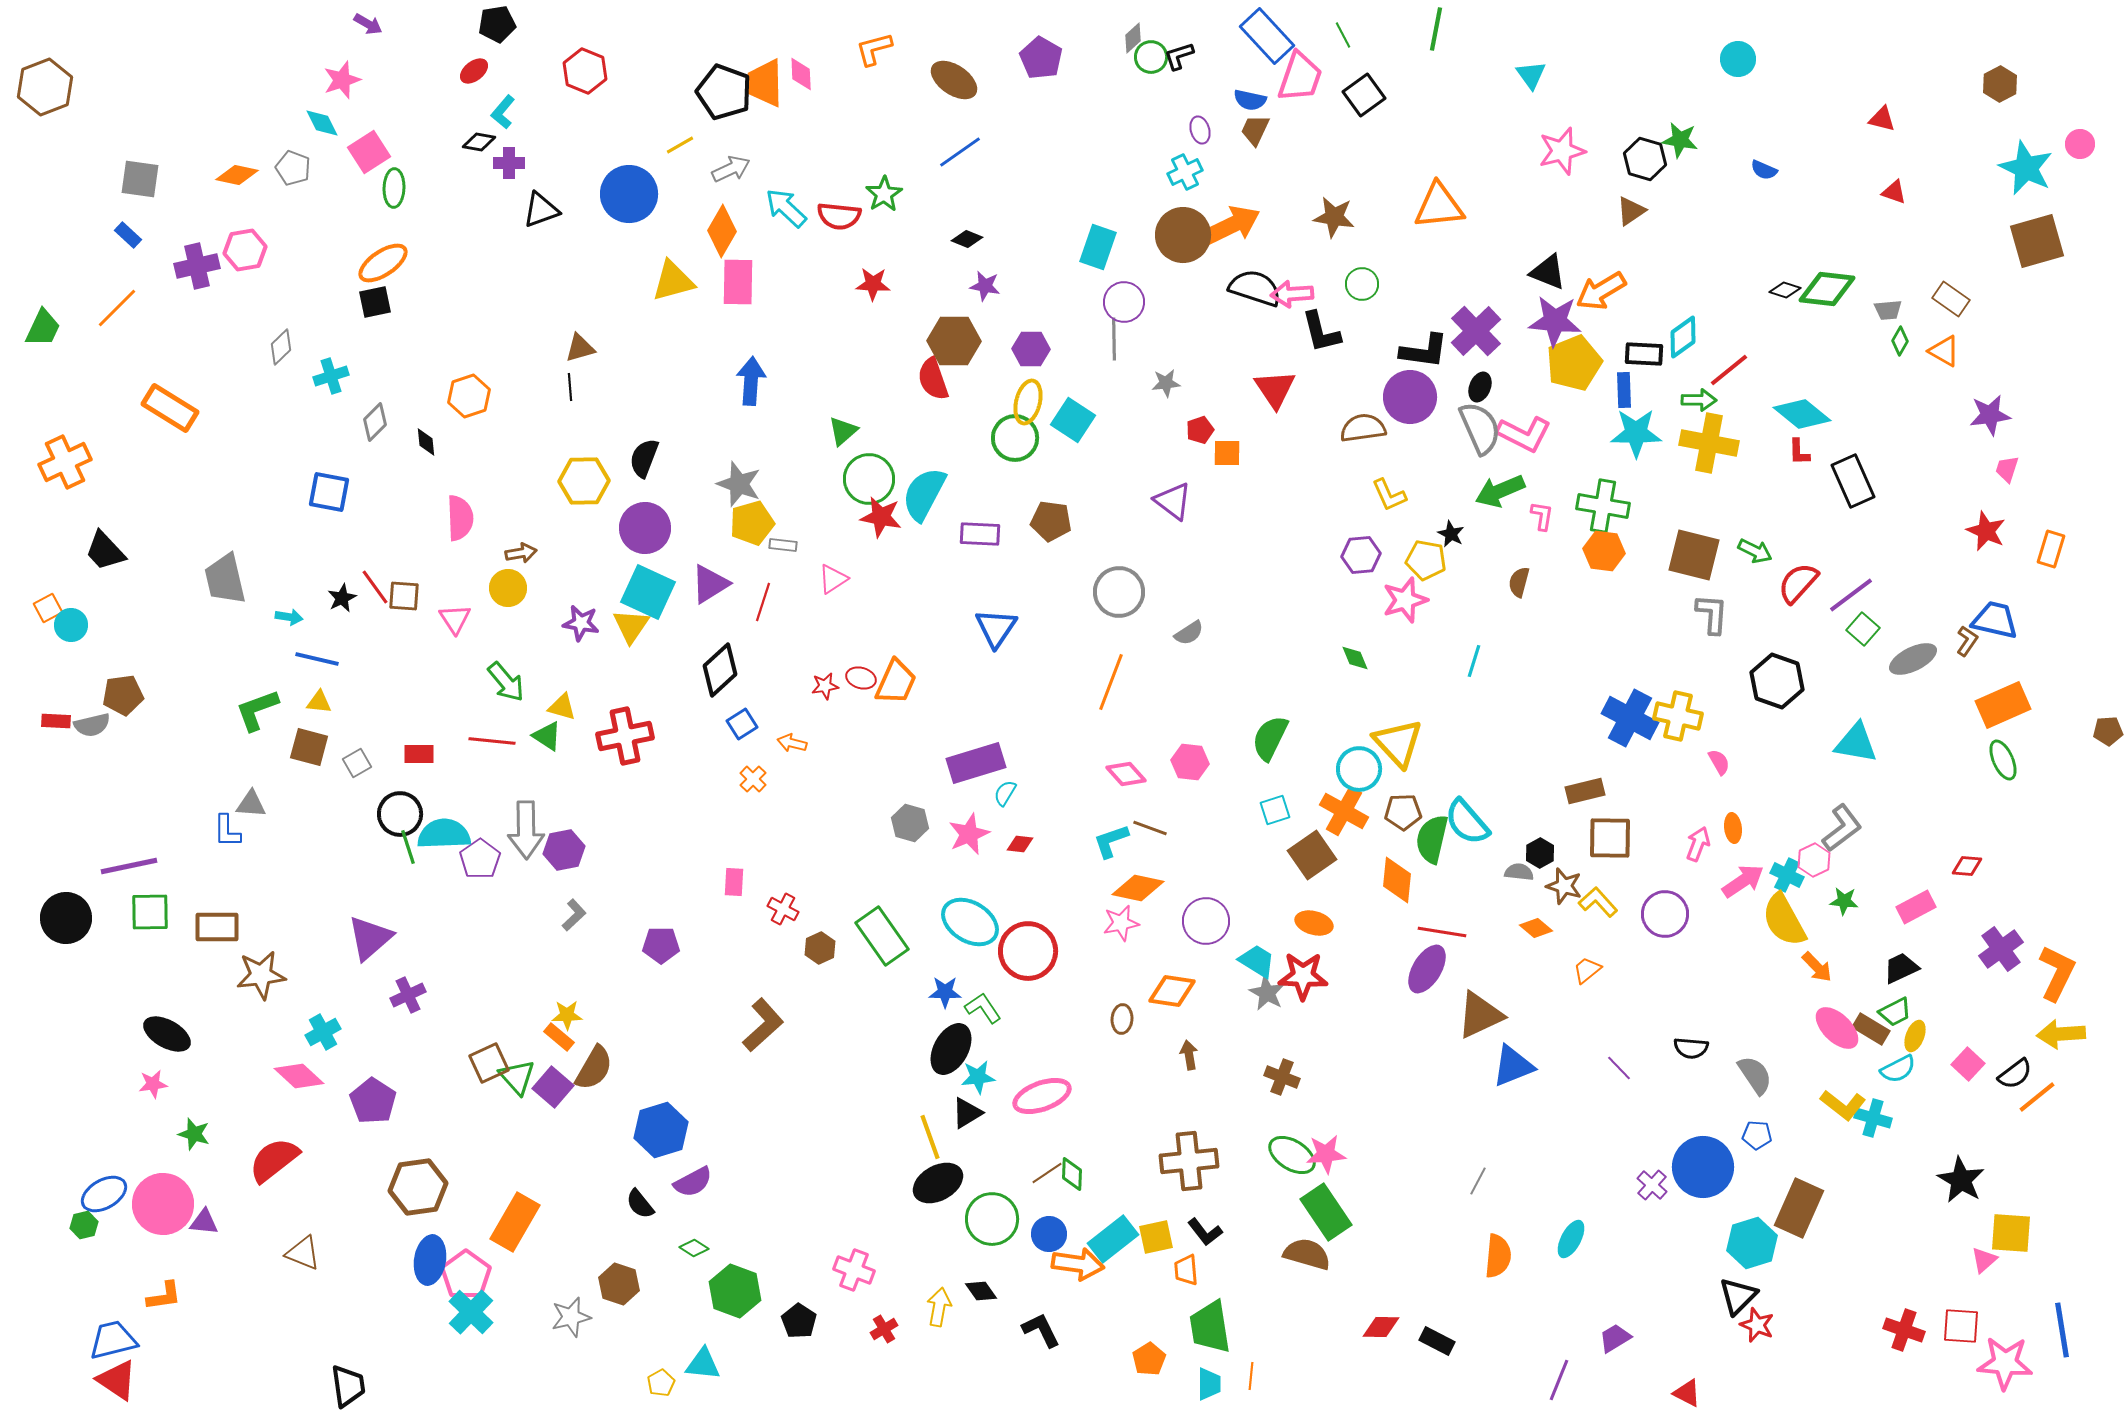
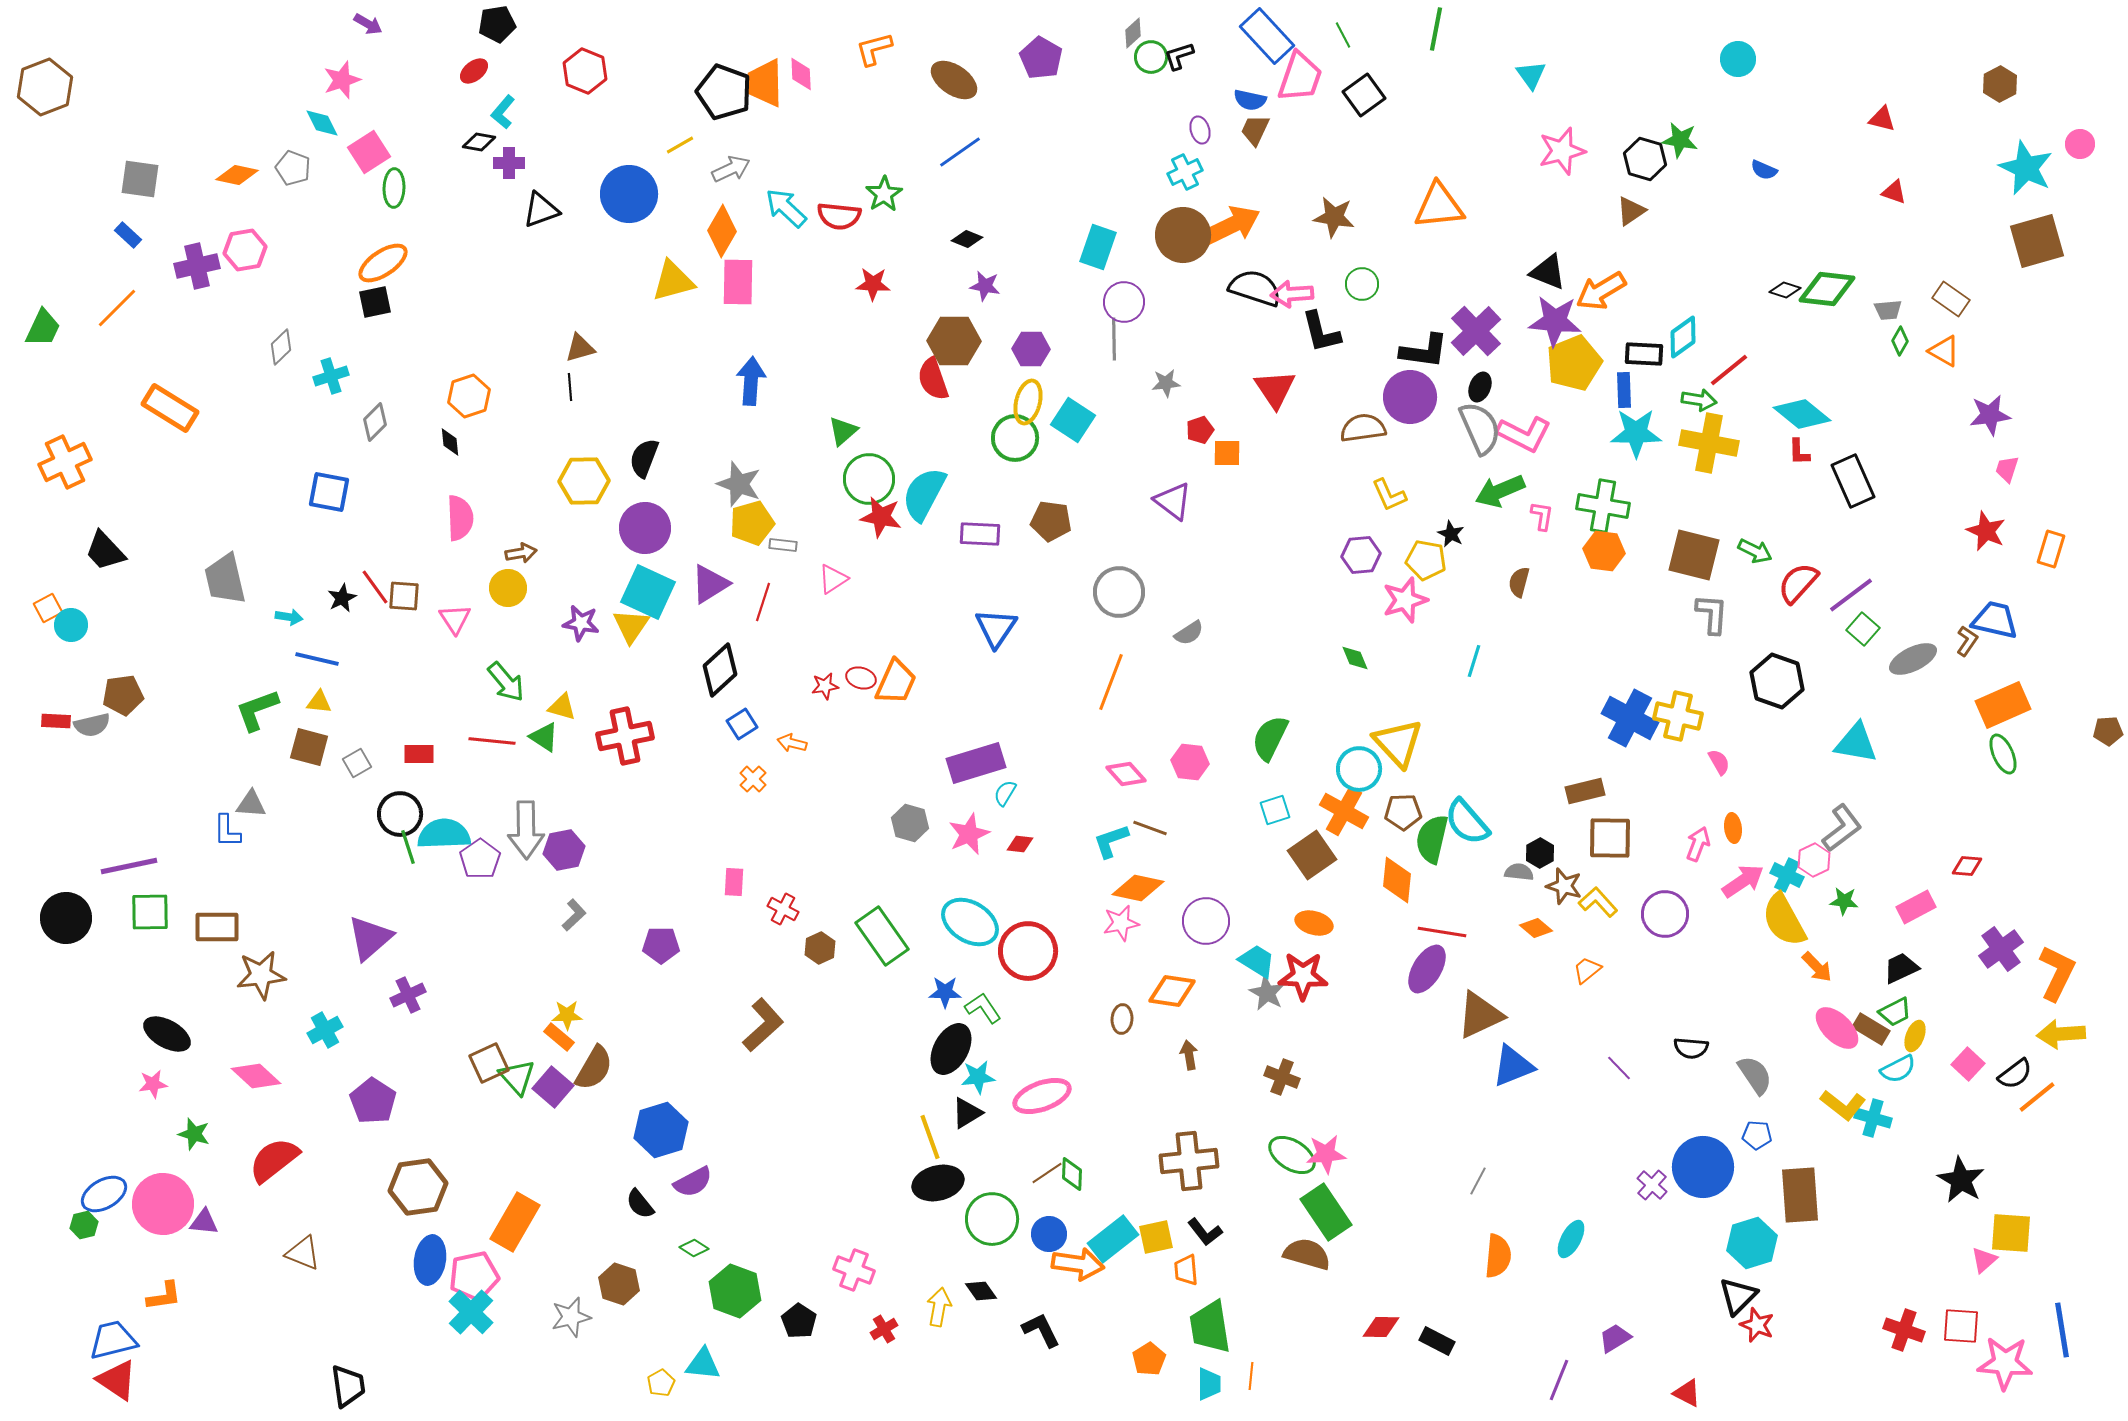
gray diamond at (1133, 38): moved 5 px up
green arrow at (1699, 400): rotated 8 degrees clockwise
black diamond at (426, 442): moved 24 px right
green triangle at (547, 736): moved 3 px left, 1 px down
green ellipse at (2003, 760): moved 6 px up
cyan cross at (323, 1032): moved 2 px right, 2 px up
pink diamond at (299, 1076): moved 43 px left
black ellipse at (938, 1183): rotated 15 degrees clockwise
brown rectangle at (1799, 1208): moved 1 px right, 13 px up; rotated 28 degrees counterclockwise
pink pentagon at (466, 1275): moved 8 px right, 1 px down; rotated 24 degrees clockwise
